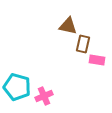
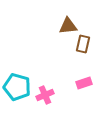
brown triangle: rotated 18 degrees counterclockwise
pink rectangle: moved 13 px left, 23 px down; rotated 28 degrees counterclockwise
pink cross: moved 1 px right, 1 px up
